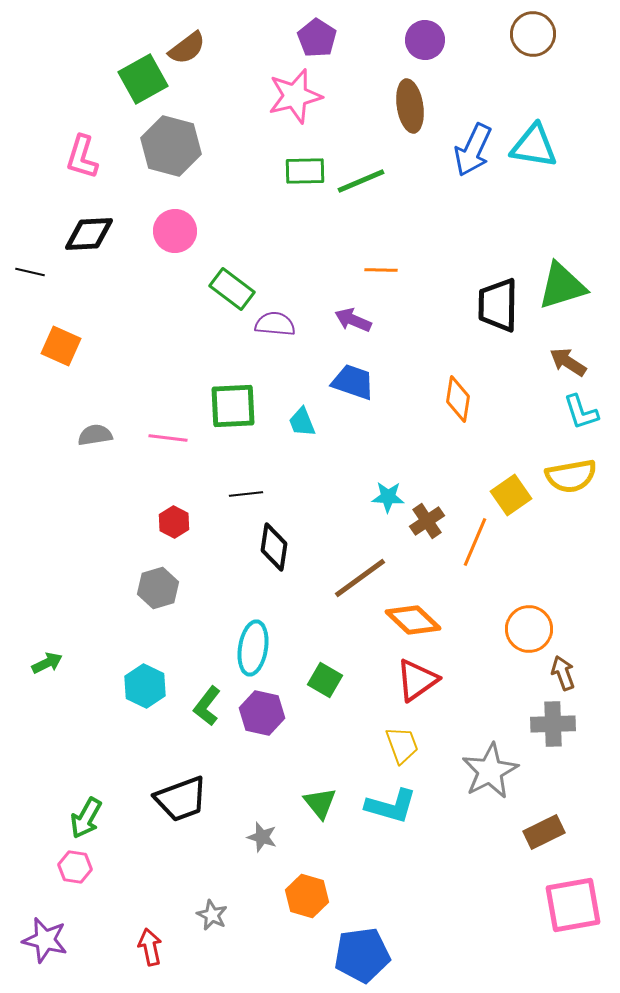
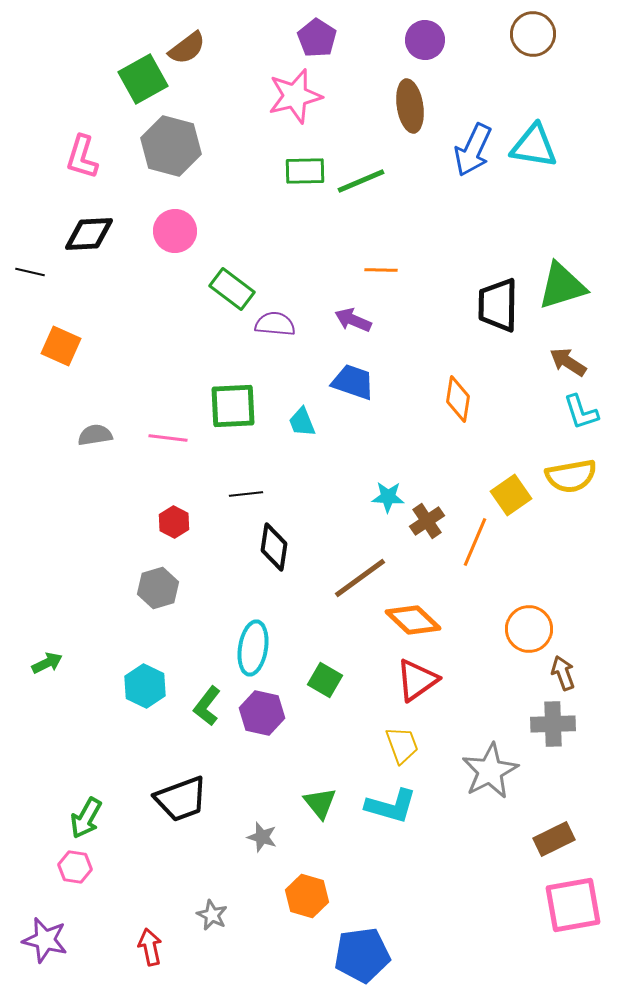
brown rectangle at (544, 832): moved 10 px right, 7 px down
